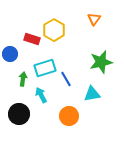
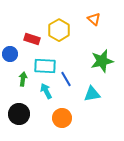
orange triangle: rotated 24 degrees counterclockwise
yellow hexagon: moved 5 px right
green star: moved 1 px right, 1 px up
cyan rectangle: moved 2 px up; rotated 20 degrees clockwise
cyan arrow: moved 5 px right, 4 px up
orange circle: moved 7 px left, 2 px down
